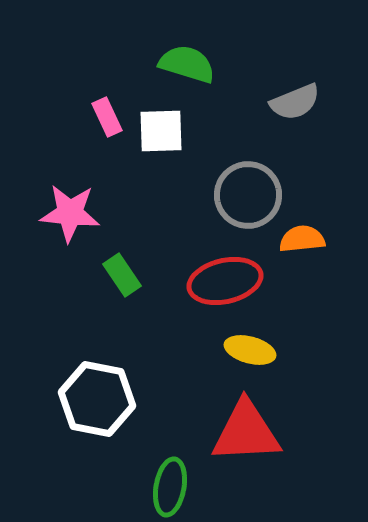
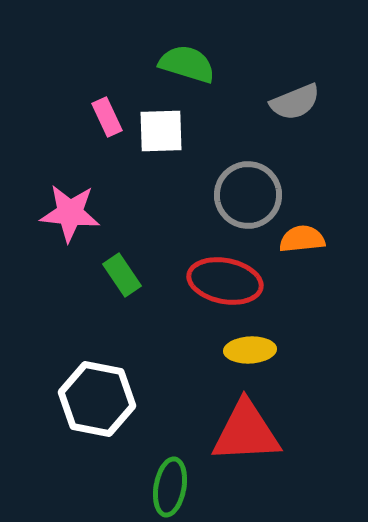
red ellipse: rotated 24 degrees clockwise
yellow ellipse: rotated 18 degrees counterclockwise
